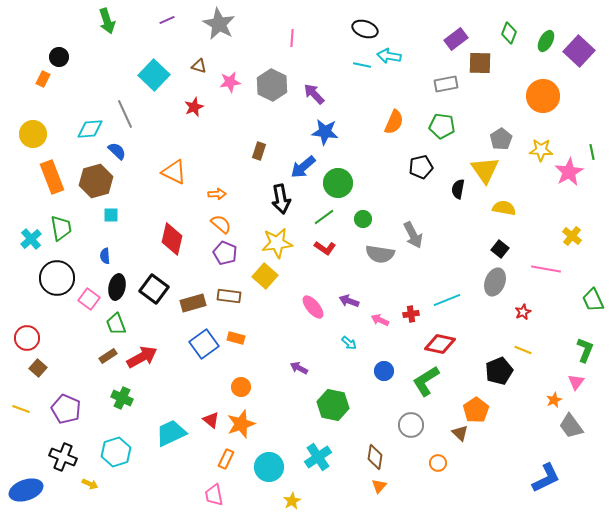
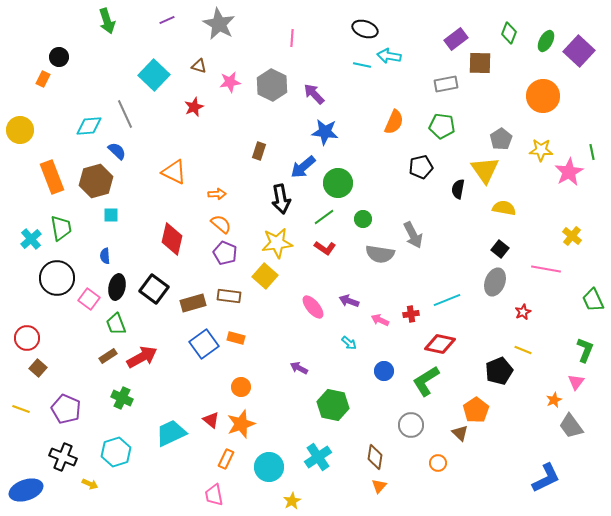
cyan diamond at (90, 129): moved 1 px left, 3 px up
yellow circle at (33, 134): moved 13 px left, 4 px up
